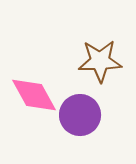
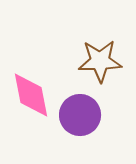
pink diamond: moved 3 px left; rotated 18 degrees clockwise
